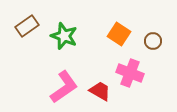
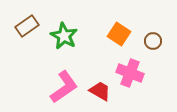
green star: rotated 8 degrees clockwise
